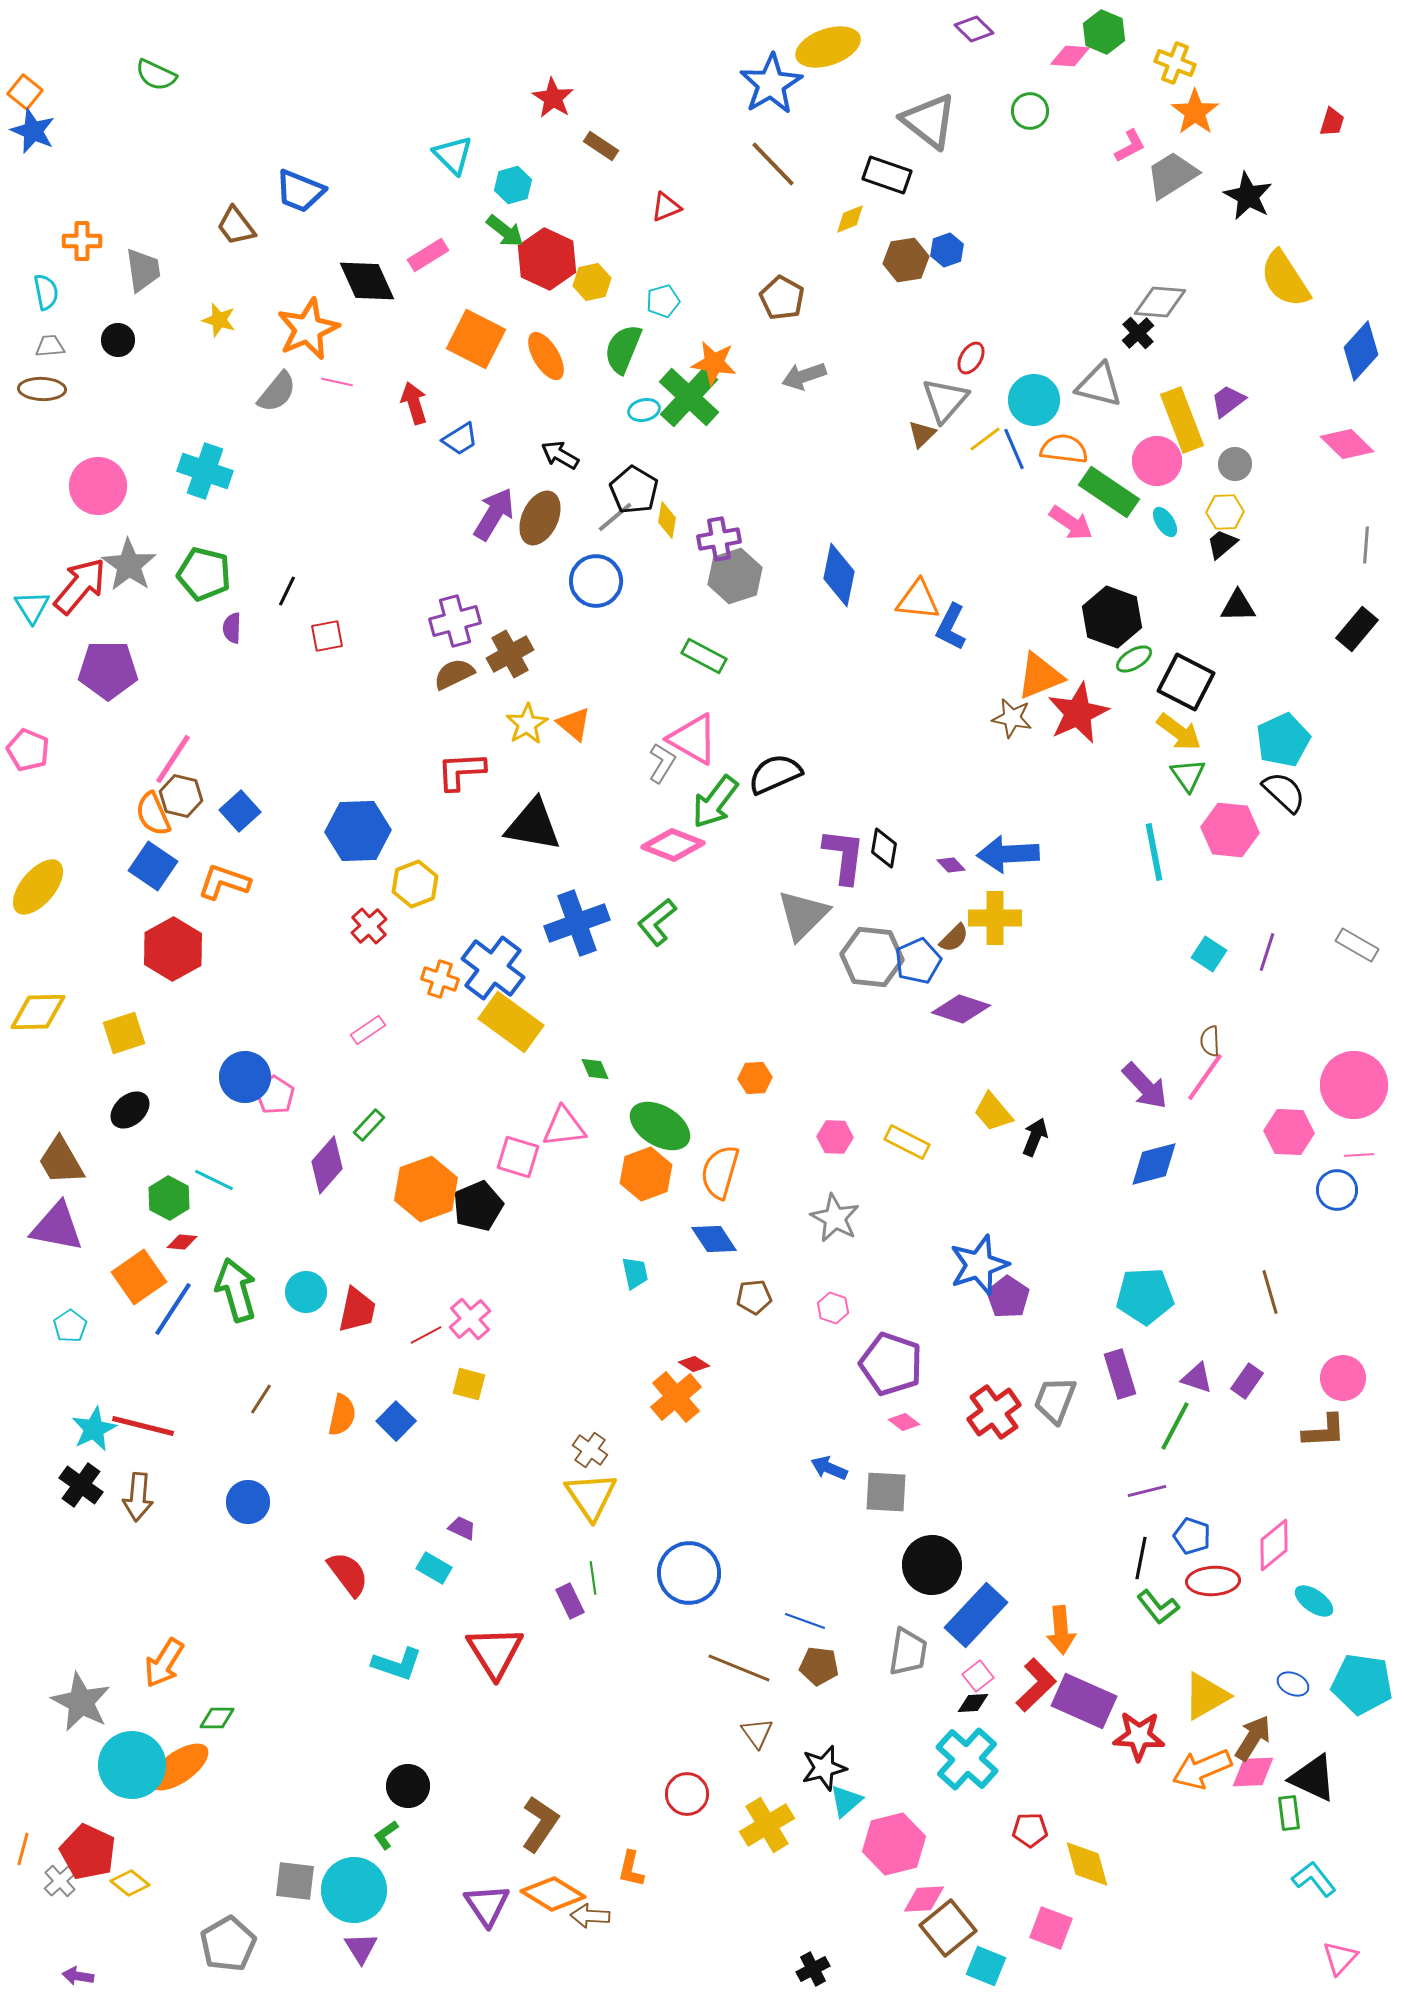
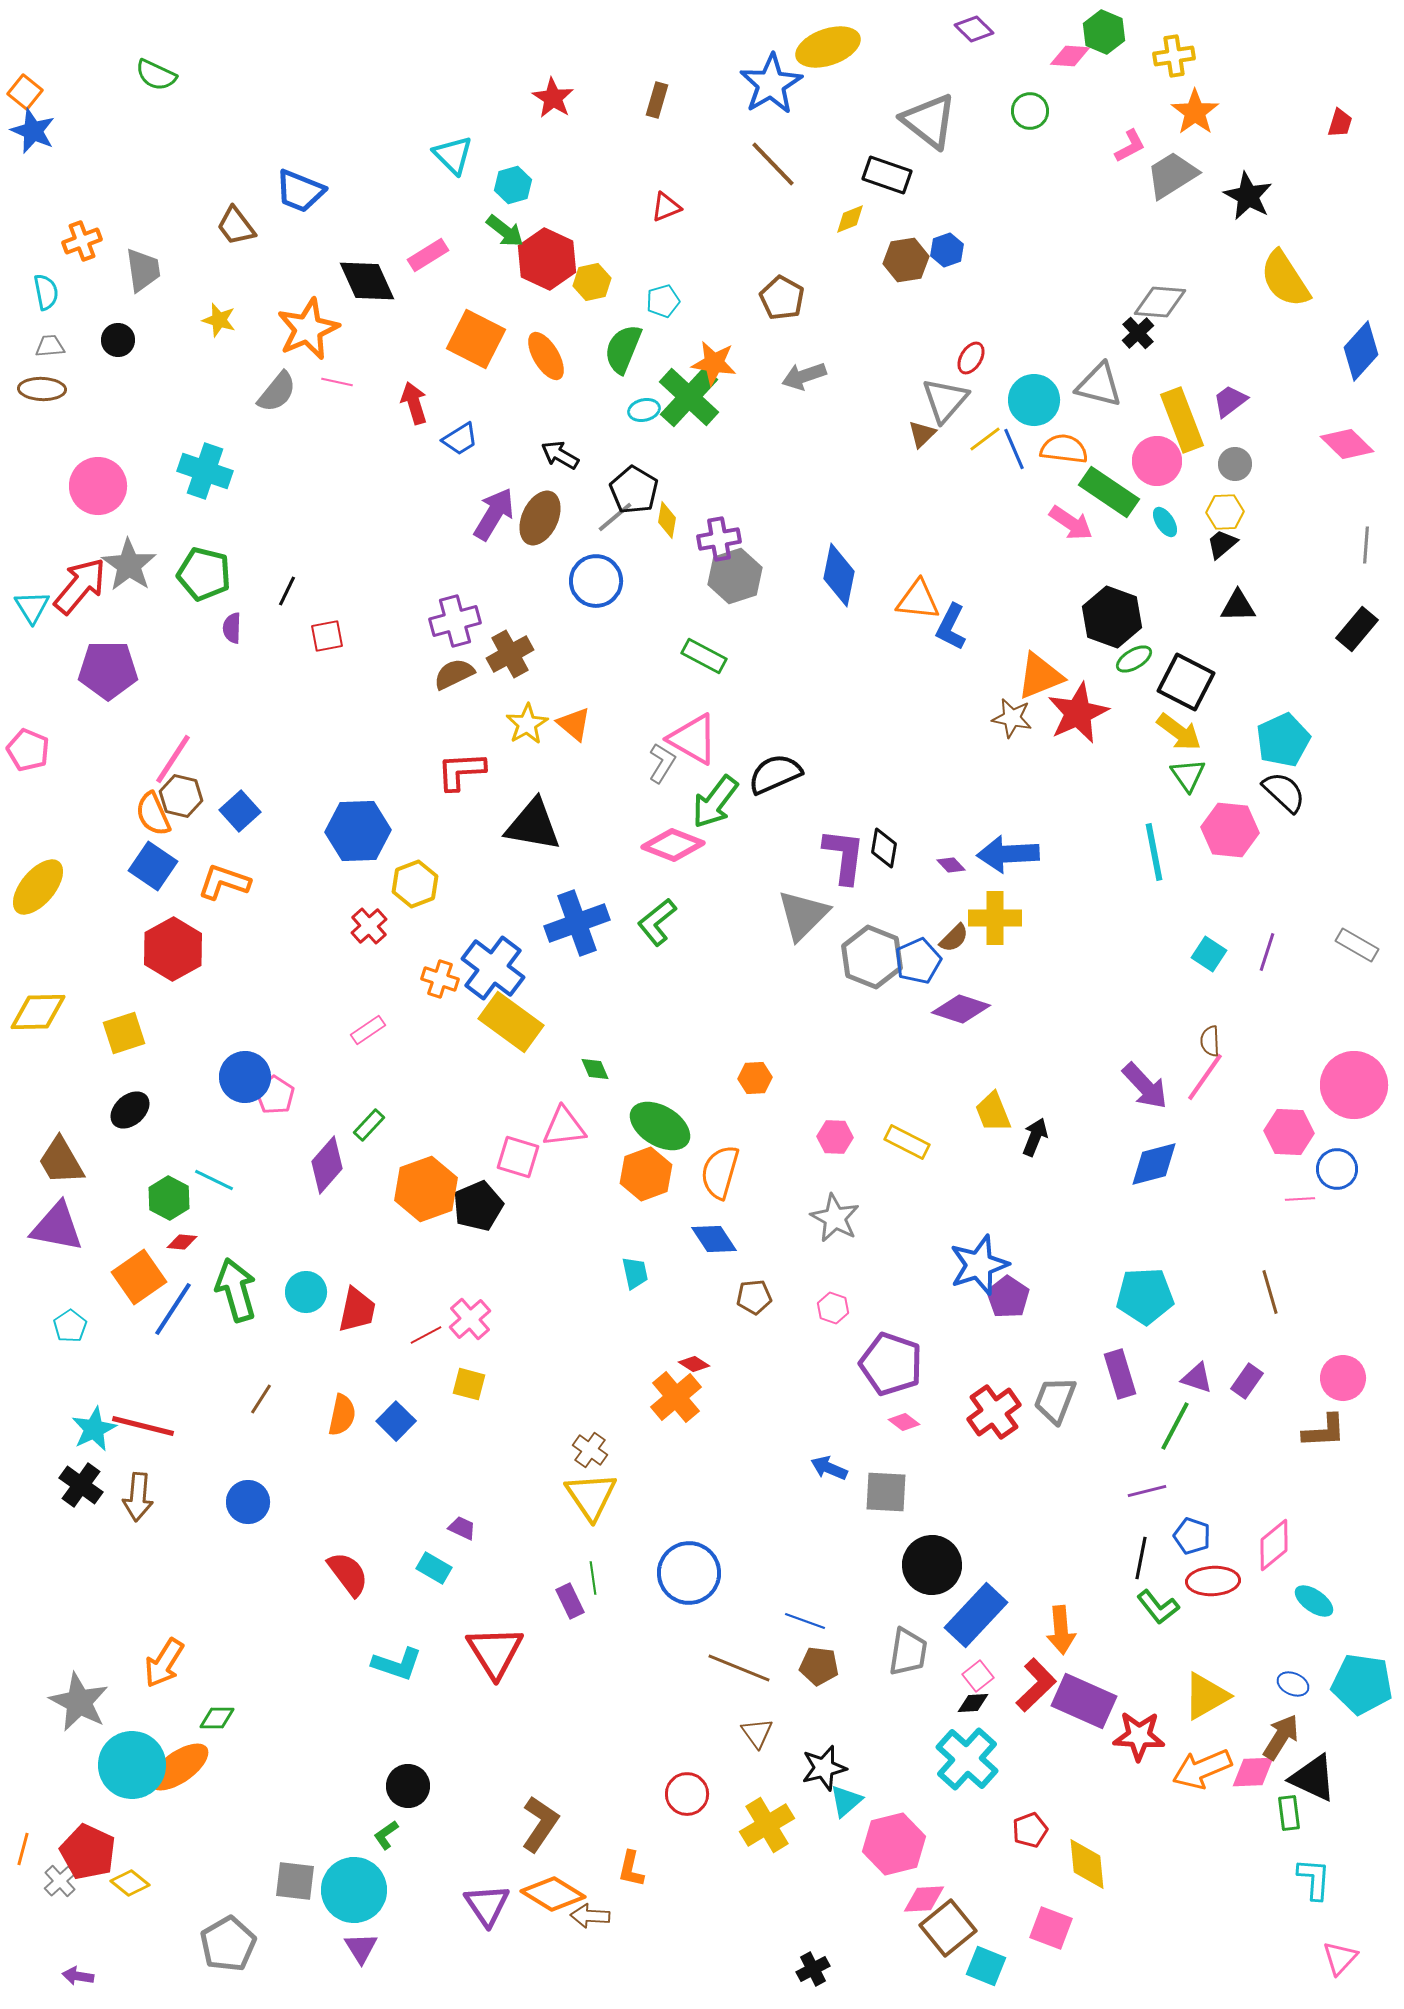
yellow cross at (1175, 63): moved 1 px left, 7 px up; rotated 30 degrees counterclockwise
red trapezoid at (1332, 122): moved 8 px right, 1 px down
brown rectangle at (601, 146): moved 56 px right, 46 px up; rotated 72 degrees clockwise
orange cross at (82, 241): rotated 21 degrees counterclockwise
purple trapezoid at (1228, 401): moved 2 px right
gray hexagon at (872, 957): rotated 16 degrees clockwise
yellow trapezoid at (993, 1112): rotated 18 degrees clockwise
pink line at (1359, 1155): moved 59 px left, 44 px down
blue circle at (1337, 1190): moved 21 px up
gray star at (81, 1702): moved 2 px left
brown arrow at (1253, 1738): moved 28 px right, 1 px up
red pentagon at (1030, 1830): rotated 20 degrees counterclockwise
yellow diamond at (1087, 1864): rotated 10 degrees clockwise
cyan L-shape at (1314, 1879): rotated 42 degrees clockwise
